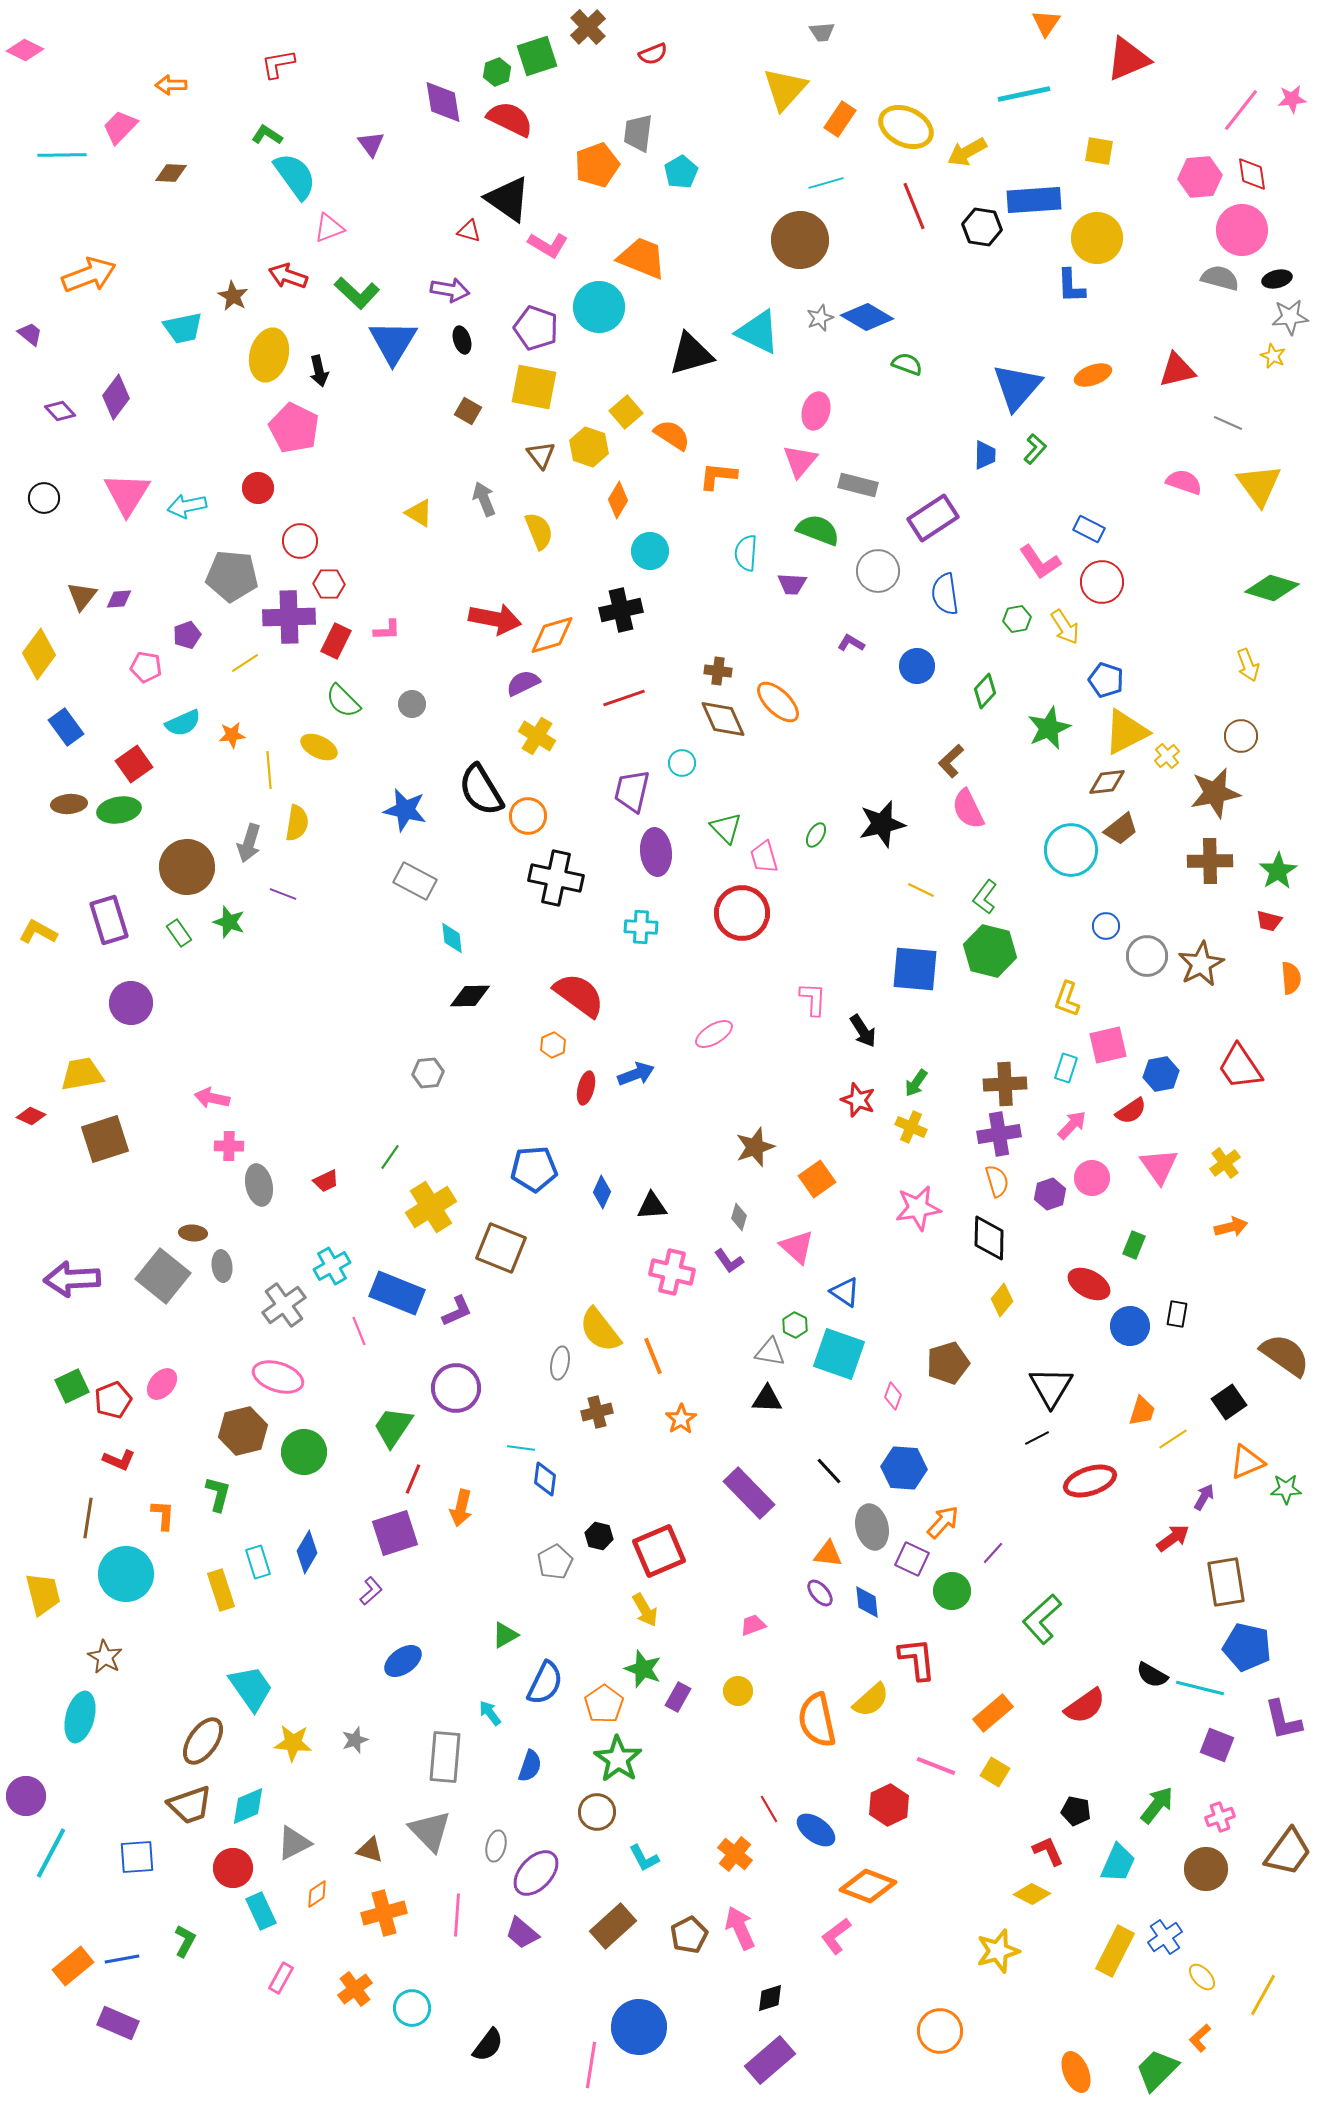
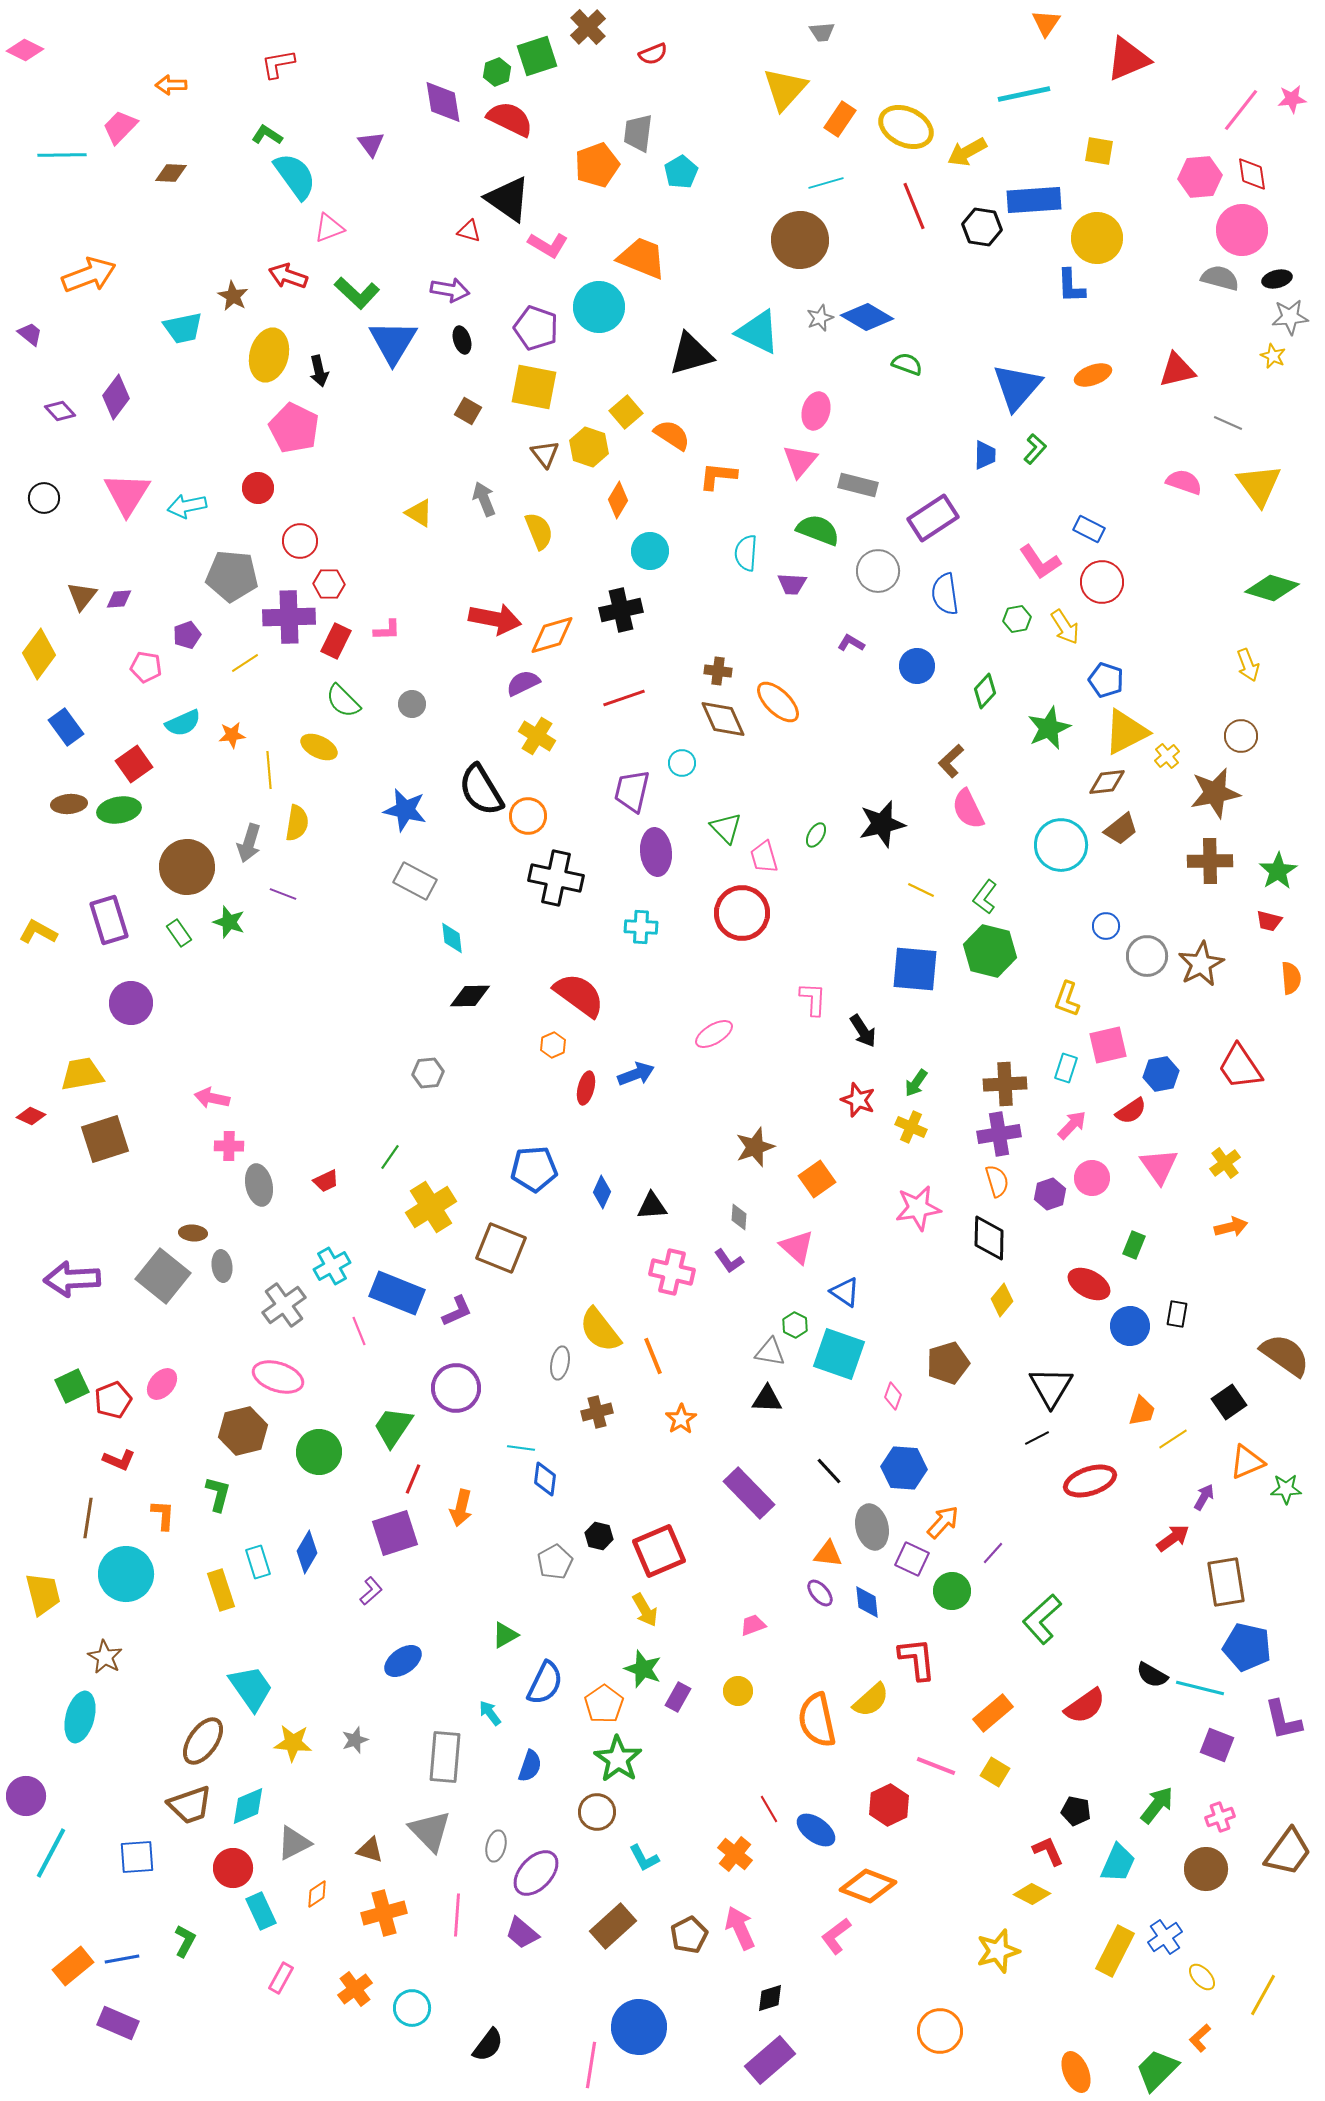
brown triangle at (541, 455): moved 4 px right, 1 px up
cyan circle at (1071, 850): moved 10 px left, 5 px up
gray diamond at (739, 1217): rotated 12 degrees counterclockwise
green circle at (304, 1452): moved 15 px right
